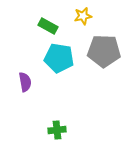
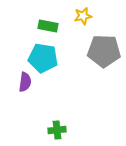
green rectangle: rotated 18 degrees counterclockwise
cyan pentagon: moved 16 px left
purple semicircle: rotated 18 degrees clockwise
